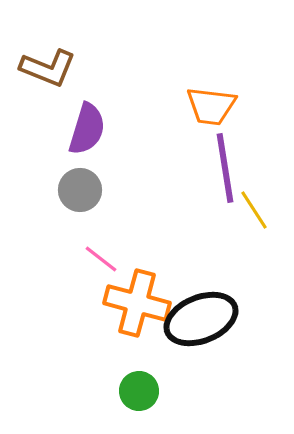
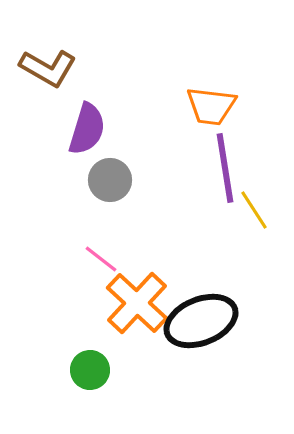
brown L-shape: rotated 8 degrees clockwise
gray circle: moved 30 px right, 10 px up
orange cross: rotated 28 degrees clockwise
black ellipse: moved 2 px down
green circle: moved 49 px left, 21 px up
